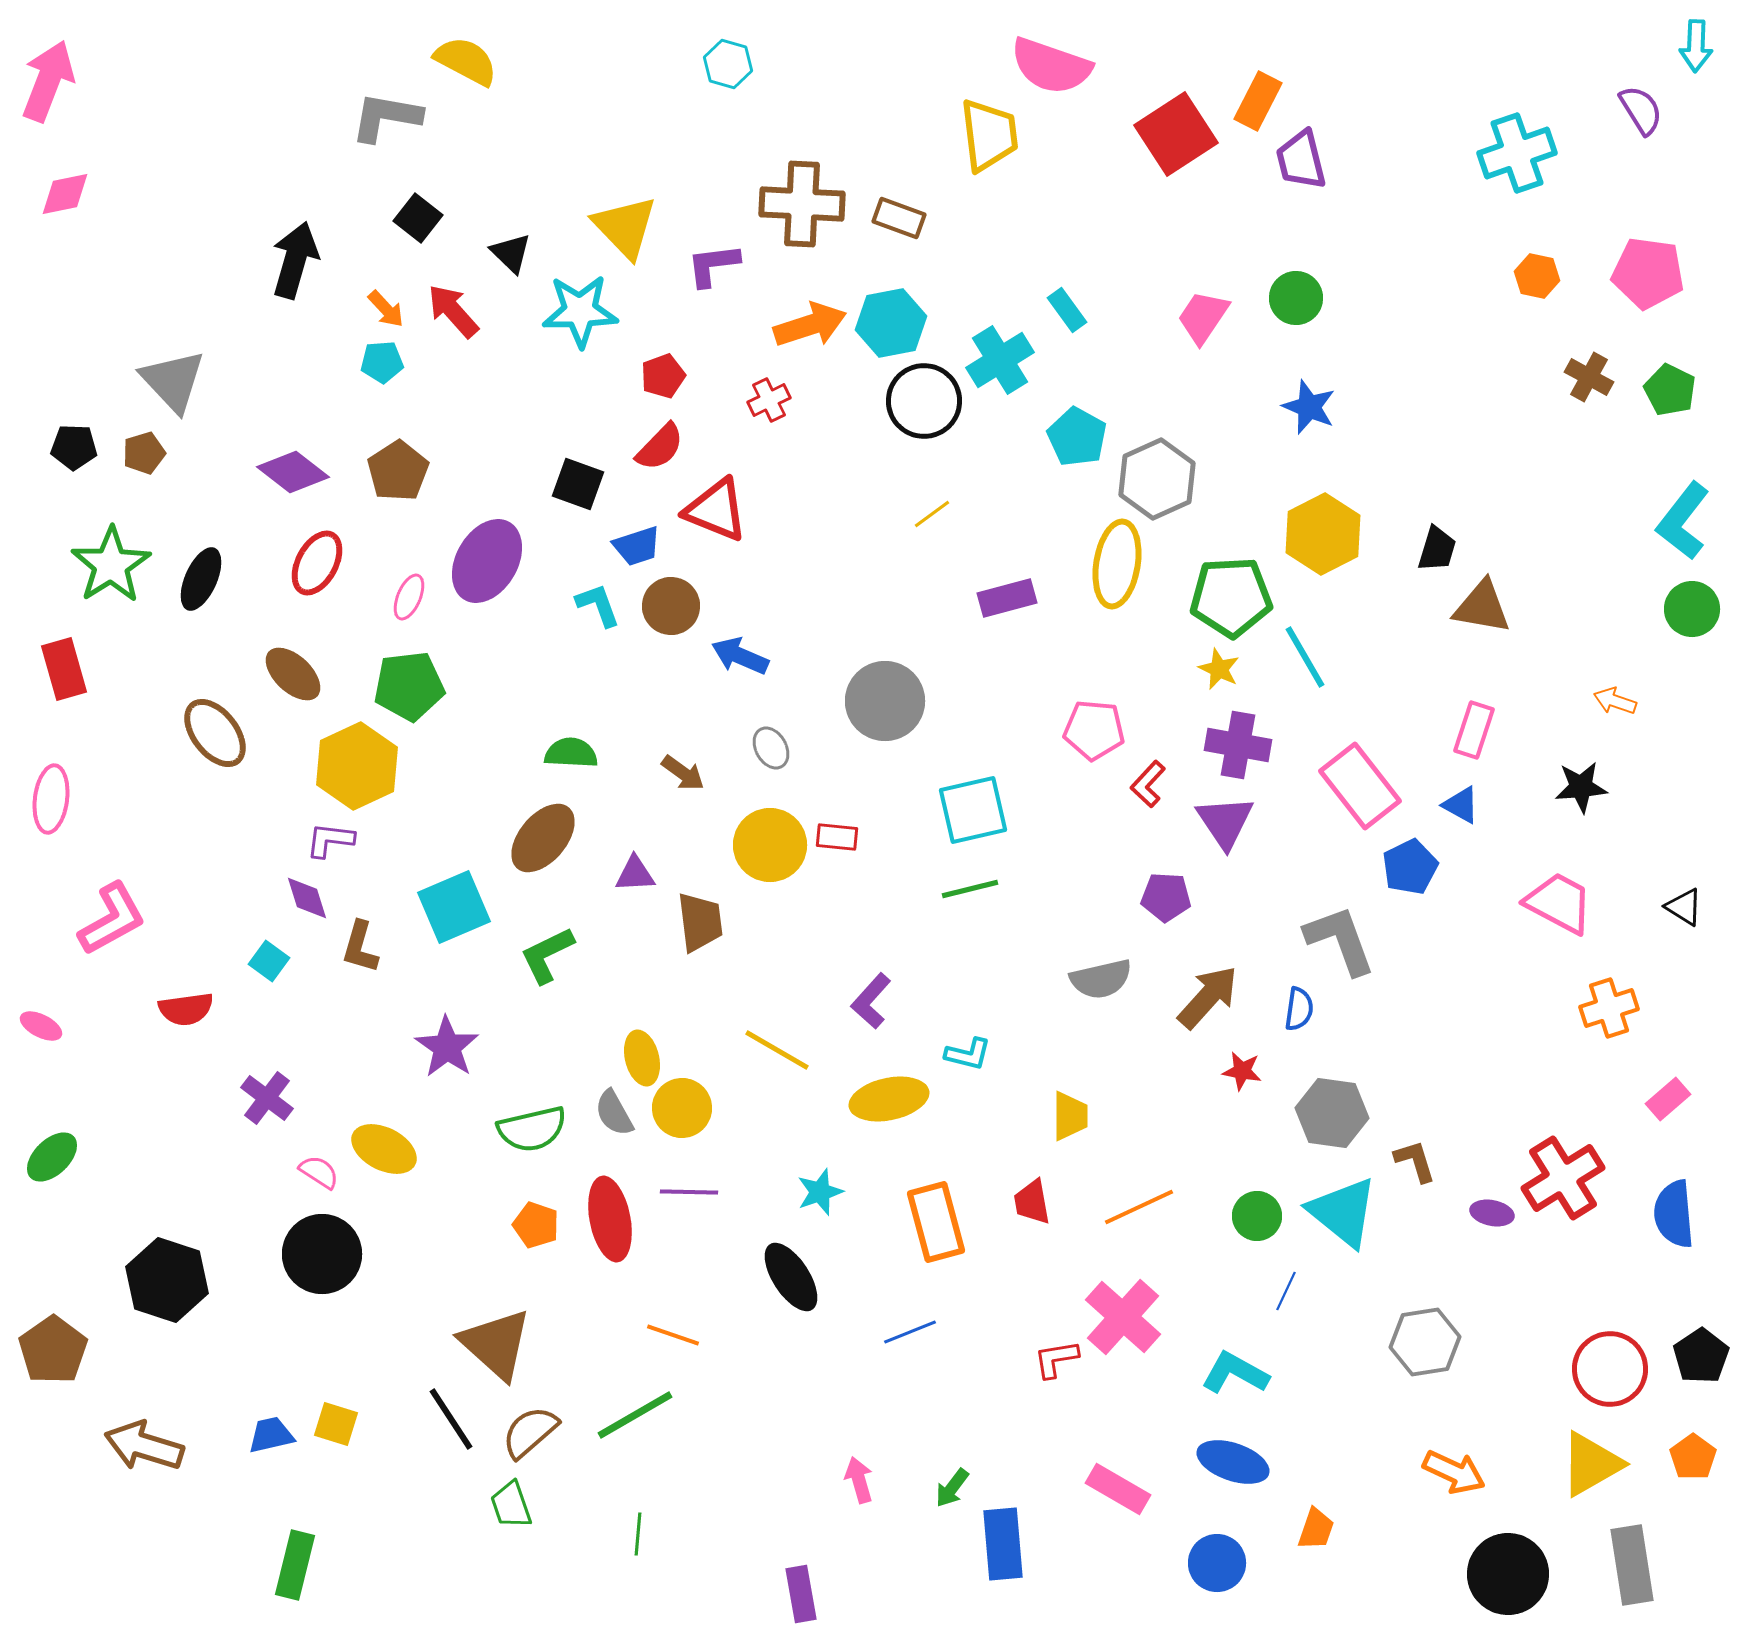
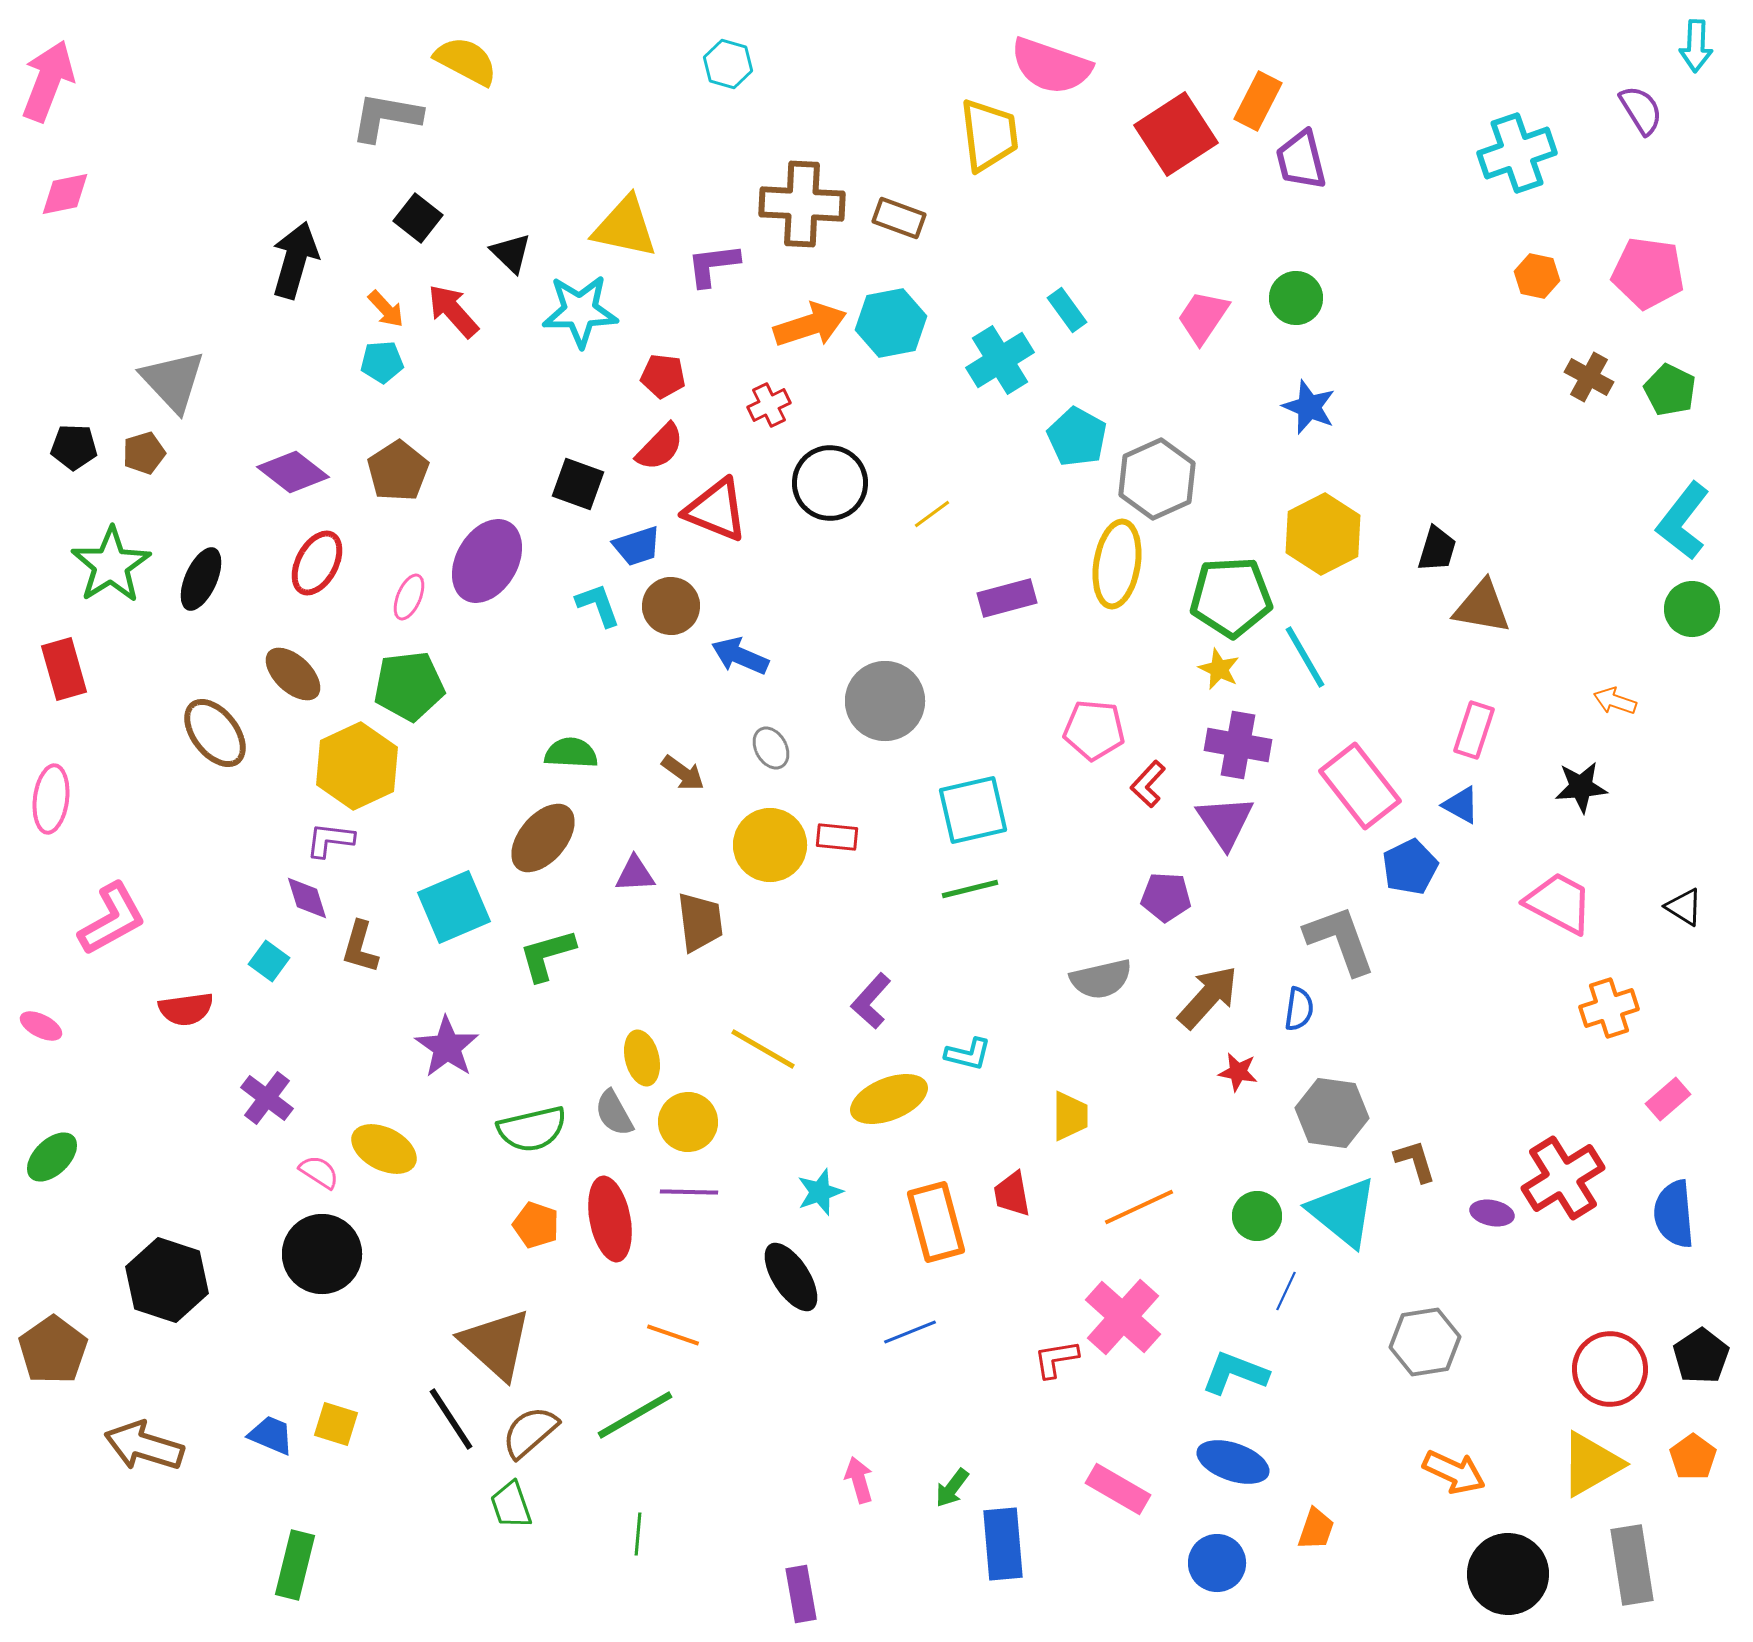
yellow triangle at (625, 227): rotated 34 degrees counterclockwise
red pentagon at (663, 376): rotated 27 degrees clockwise
red cross at (769, 400): moved 5 px down
black circle at (924, 401): moved 94 px left, 82 px down
green L-shape at (547, 955): rotated 10 degrees clockwise
yellow line at (777, 1050): moved 14 px left, 1 px up
red star at (1242, 1071): moved 4 px left, 1 px down
yellow ellipse at (889, 1099): rotated 10 degrees counterclockwise
yellow circle at (682, 1108): moved 6 px right, 14 px down
red trapezoid at (1032, 1202): moved 20 px left, 8 px up
cyan L-shape at (1235, 1373): rotated 8 degrees counterclockwise
blue trapezoid at (271, 1435): rotated 36 degrees clockwise
